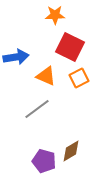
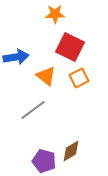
orange star: moved 1 px up
orange triangle: rotated 15 degrees clockwise
gray line: moved 4 px left, 1 px down
